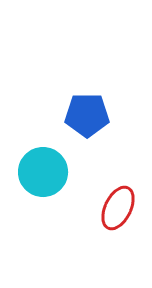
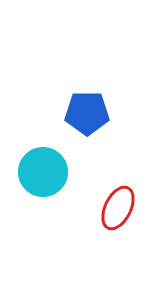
blue pentagon: moved 2 px up
